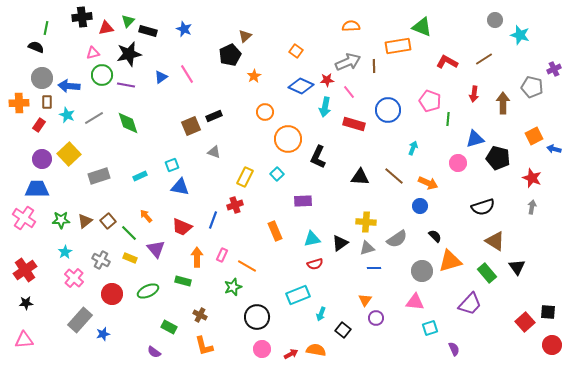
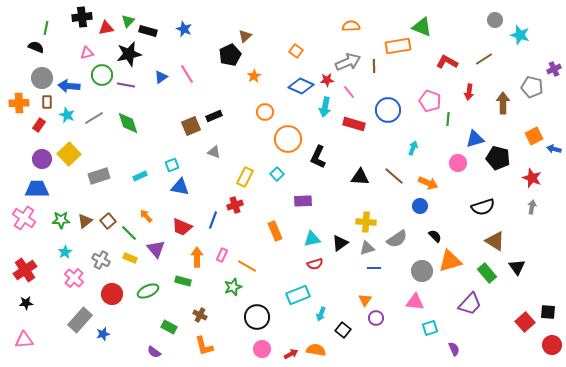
pink triangle at (93, 53): moved 6 px left
red arrow at (474, 94): moved 5 px left, 2 px up
